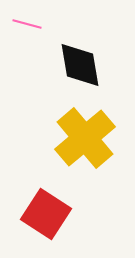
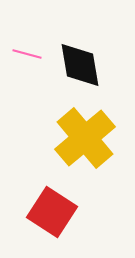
pink line: moved 30 px down
red square: moved 6 px right, 2 px up
